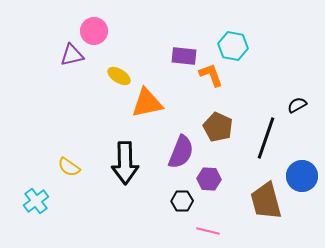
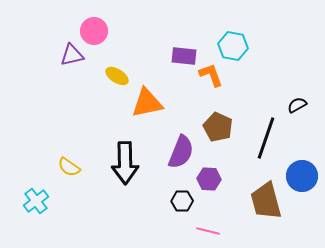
yellow ellipse: moved 2 px left
